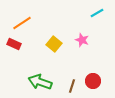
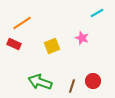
pink star: moved 2 px up
yellow square: moved 2 px left, 2 px down; rotated 28 degrees clockwise
